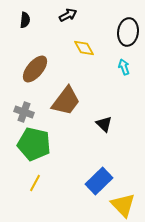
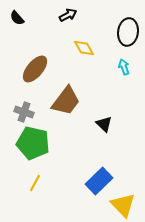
black semicircle: moved 8 px left, 2 px up; rotated 133 degrees clockwise
green pentagon: moved 1 px left, 1 px up
